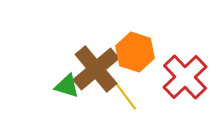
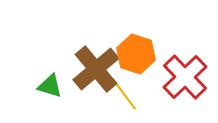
orange hexagon: moved 1 px right, 2 px down
green triangle: moved 17 px left
